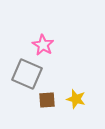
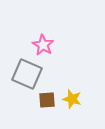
yellow star: moved 4 px left
